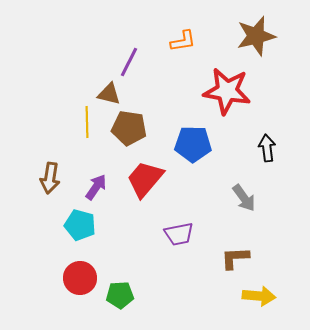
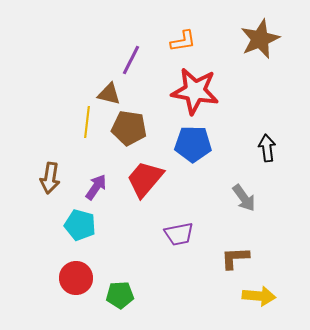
brown star: moved 4 px right, 3 px down; rotated 9 degrees counterclockwise
purple line: moved 2 px right, 2 px up
red star: moved 32 px left
yellow line: rotated 8 degrees clockwise
red circle: moved 4 px left
